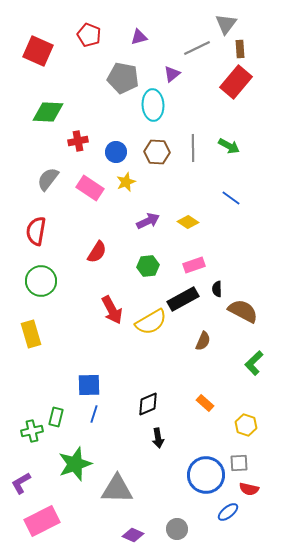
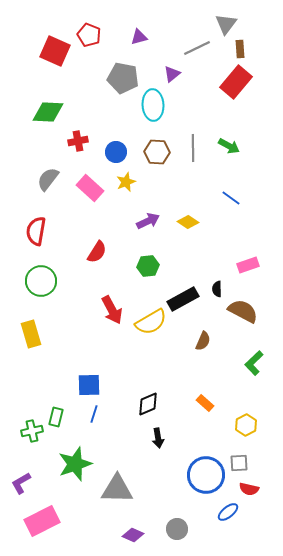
red square at (38, 51): moved 17 px right
pink rectangle at (90, 188): rotated 8 degrees clockwise
pink rectangle at (194, 265): moved 54 px right
yellow hexagon at (246, 425): rotated 15 degrees clockwise
